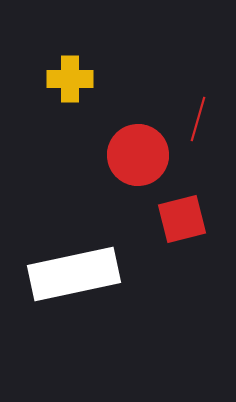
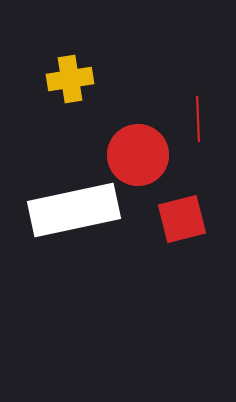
yellow cross: rotated 9 degrees counterclockwise
red line: rotated 18 degrees counterclockwise
white rectangle: moved 64 px up
